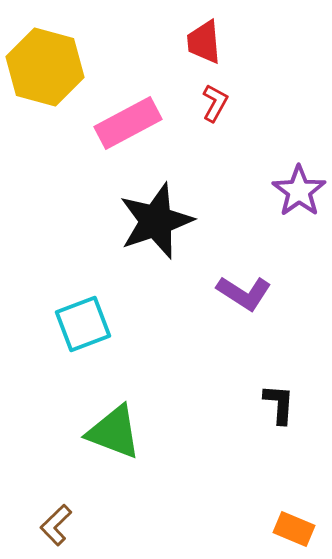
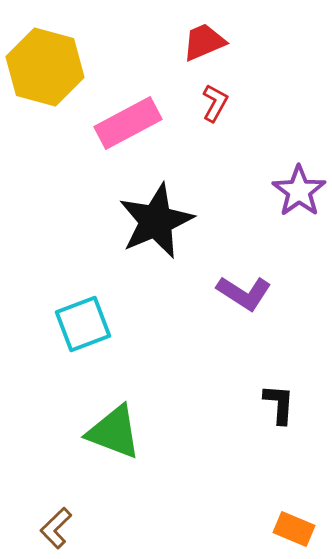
red trapezoid: rotated 72 degrees clockwise
black star: rotated 4 degrees counterclockwise
brown L-shape: moved 3 px down
